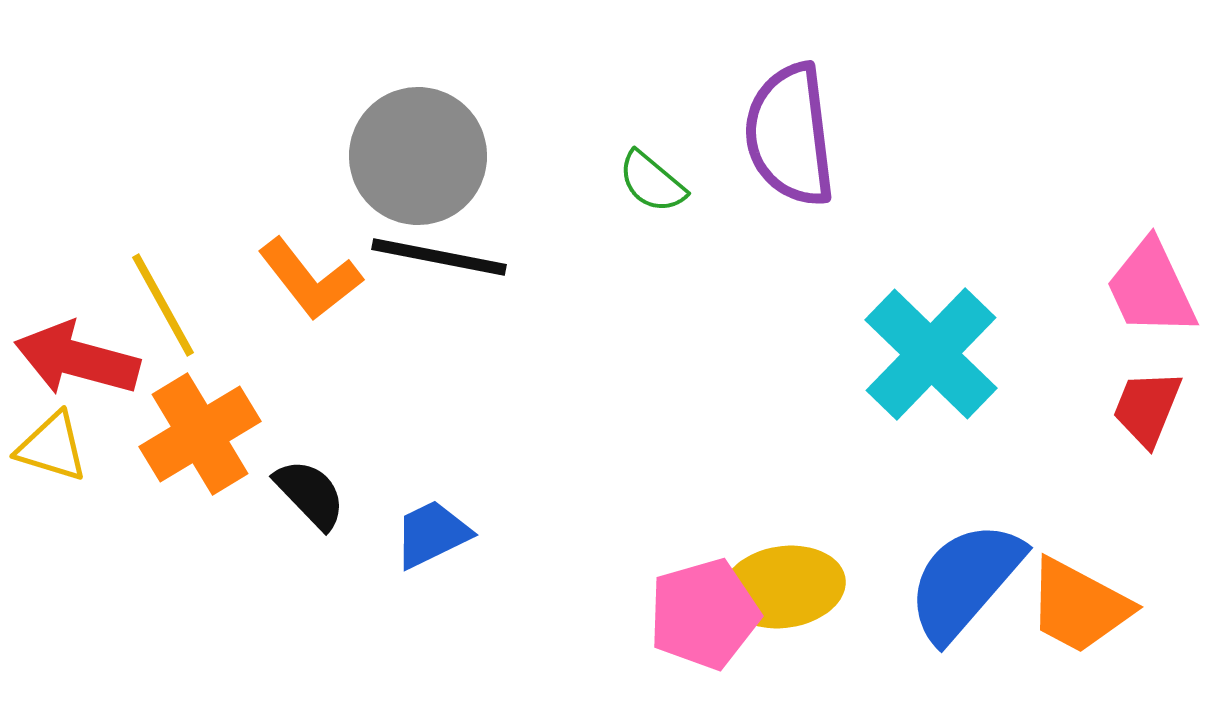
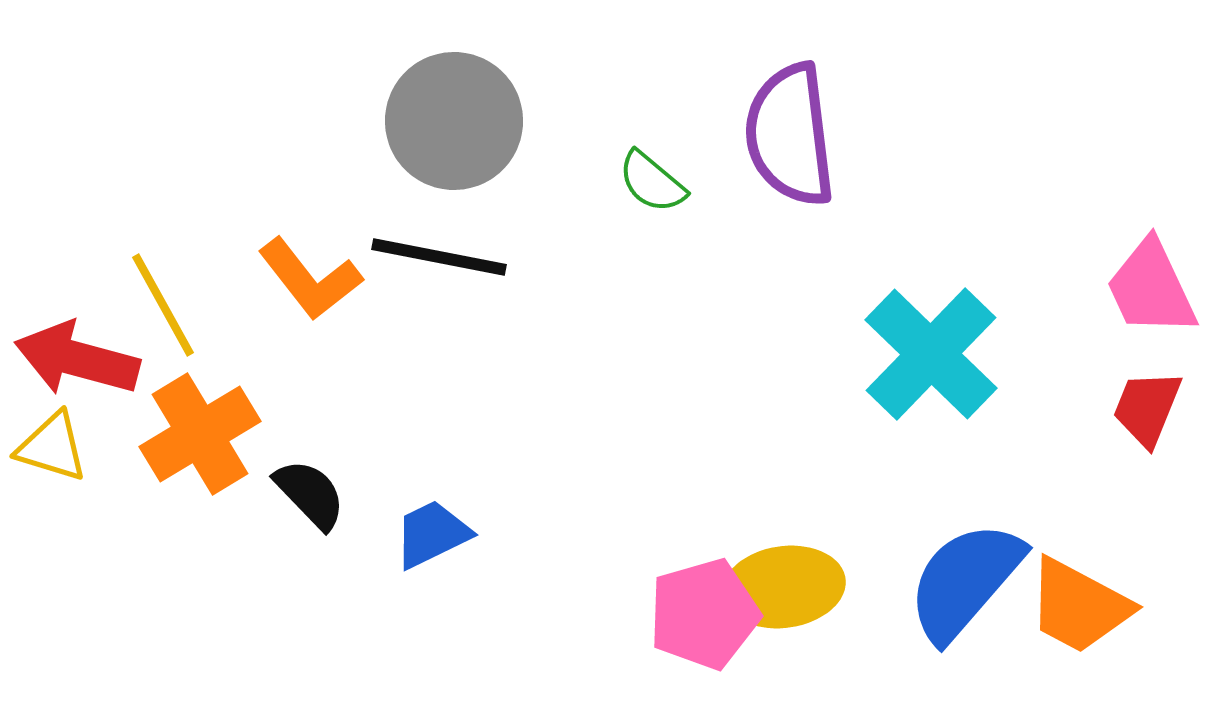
gray circle: moved 36 px right, 35 px up
